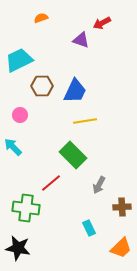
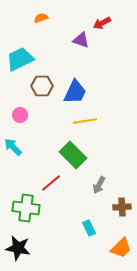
cyan trapezoid: moved 1 px right, 1 px up
blue trapezoid: moved 1 px down
